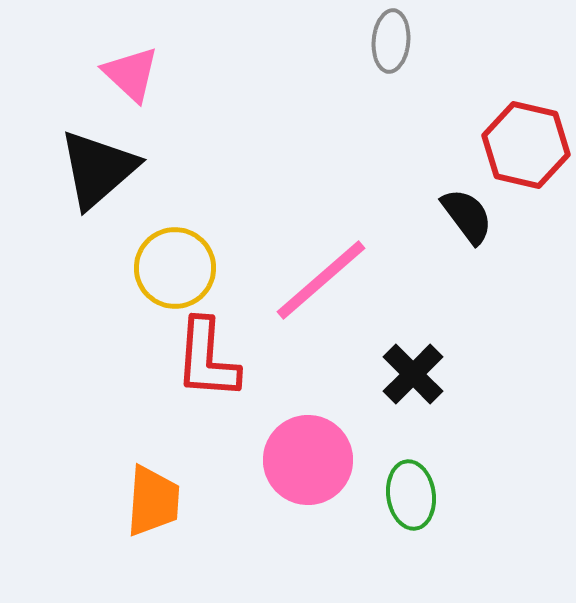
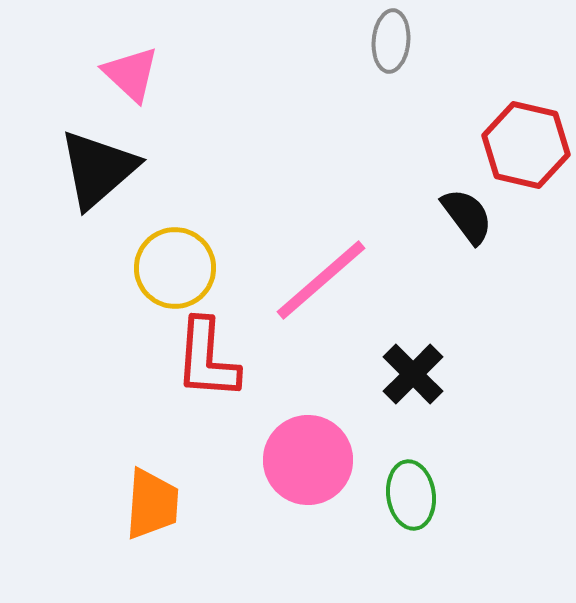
orange trapezoid: moved 1 px left, 3 px down
